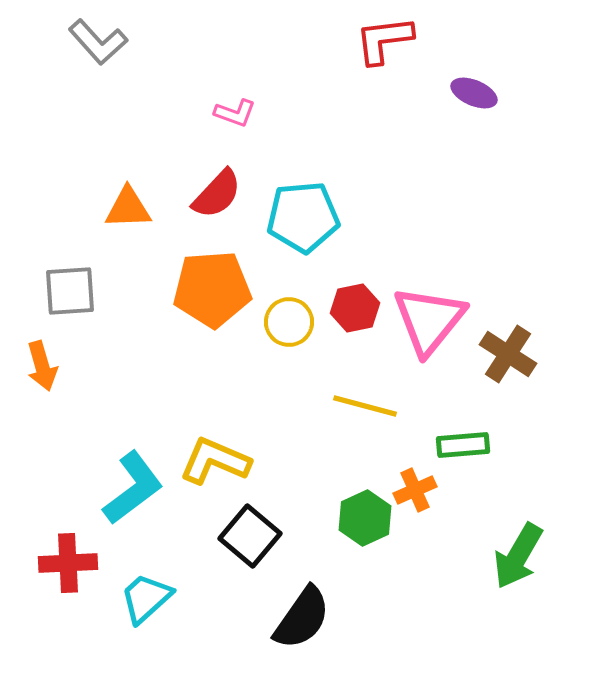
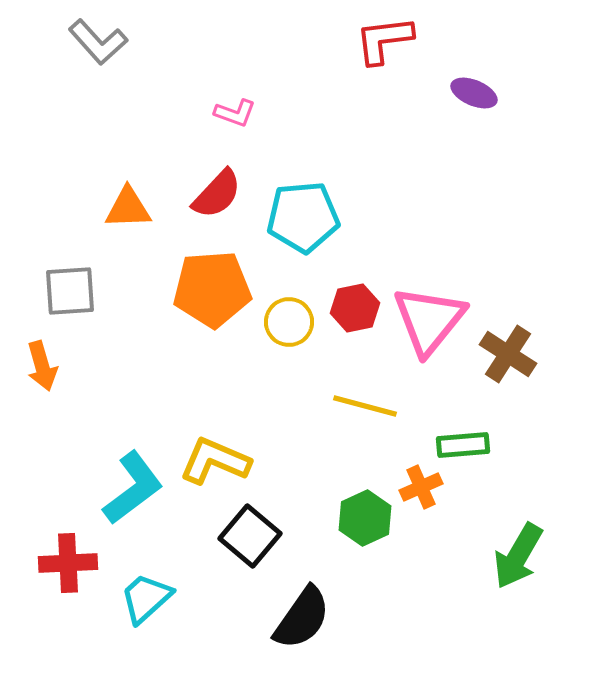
orange cross: moved 6 px right, 3 px up
